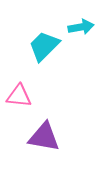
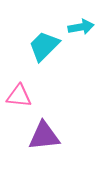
purple triangle: moved 1 px up; rotated 16 degrees counterclockwise
